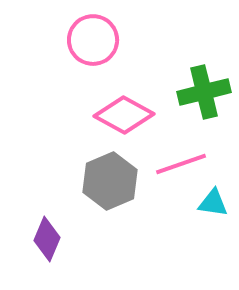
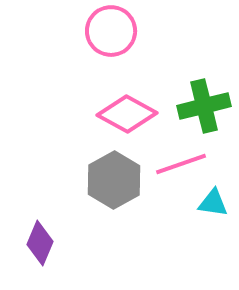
pink circle: moved 18 px right, 9 px up
green cross: moved 14 px down
pink diamond: moved 3 px right, 1 px up
gray hexagon: moved 4 px right, 1 px up; rotated 6 degrees counterclockwise
purple diamond: moved 7 px left, 4 px down
